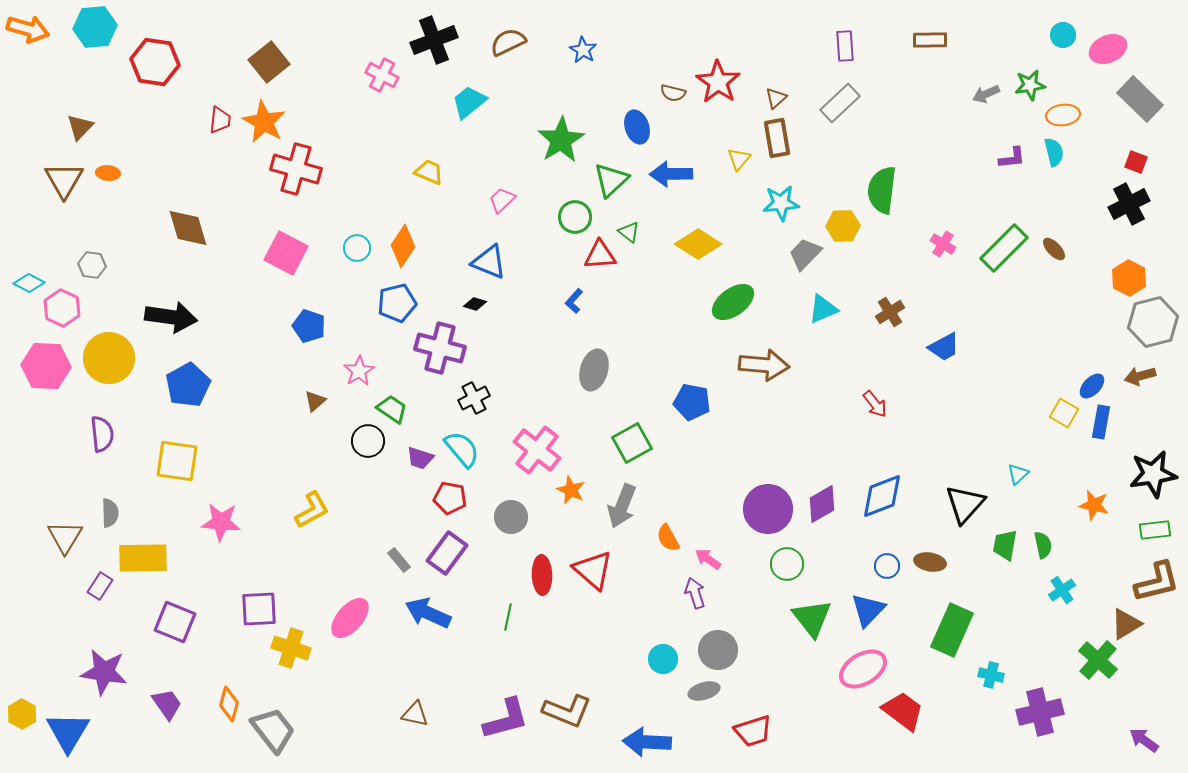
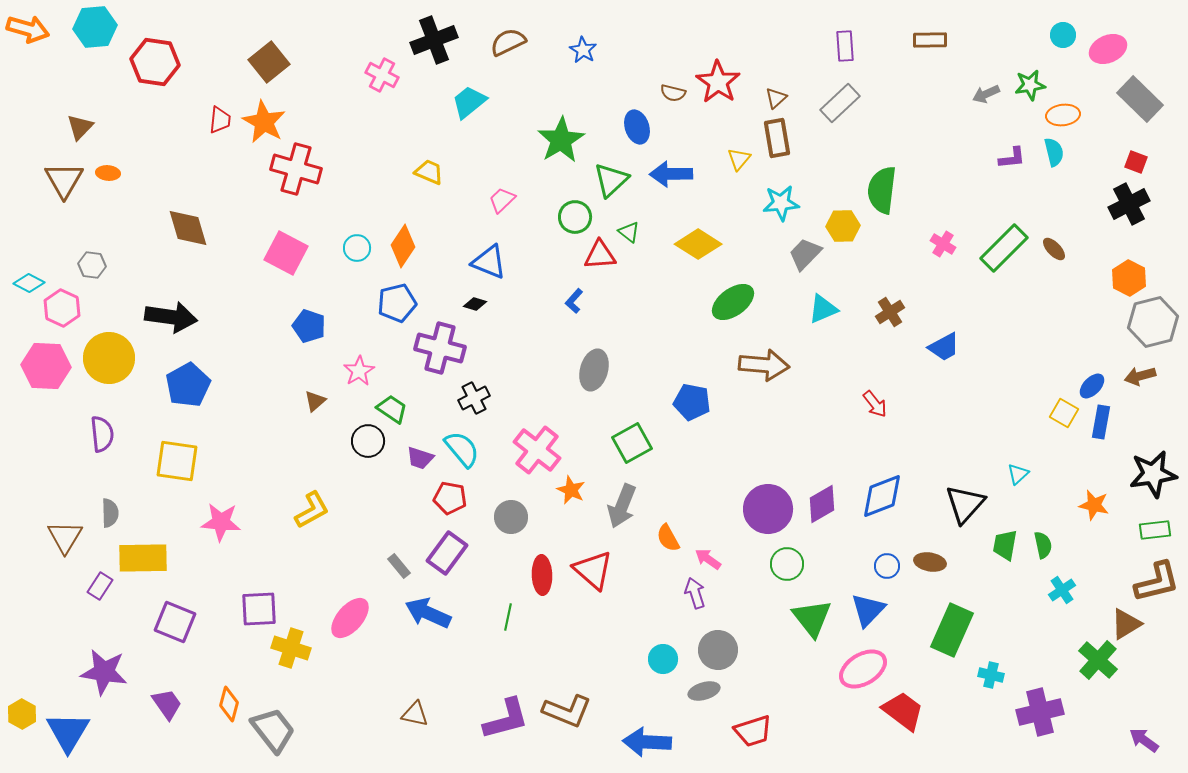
gray rectangle at (399, 560): moved 6 px down
